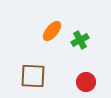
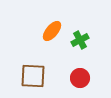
red circle: moved 6 px left, 4 px up
